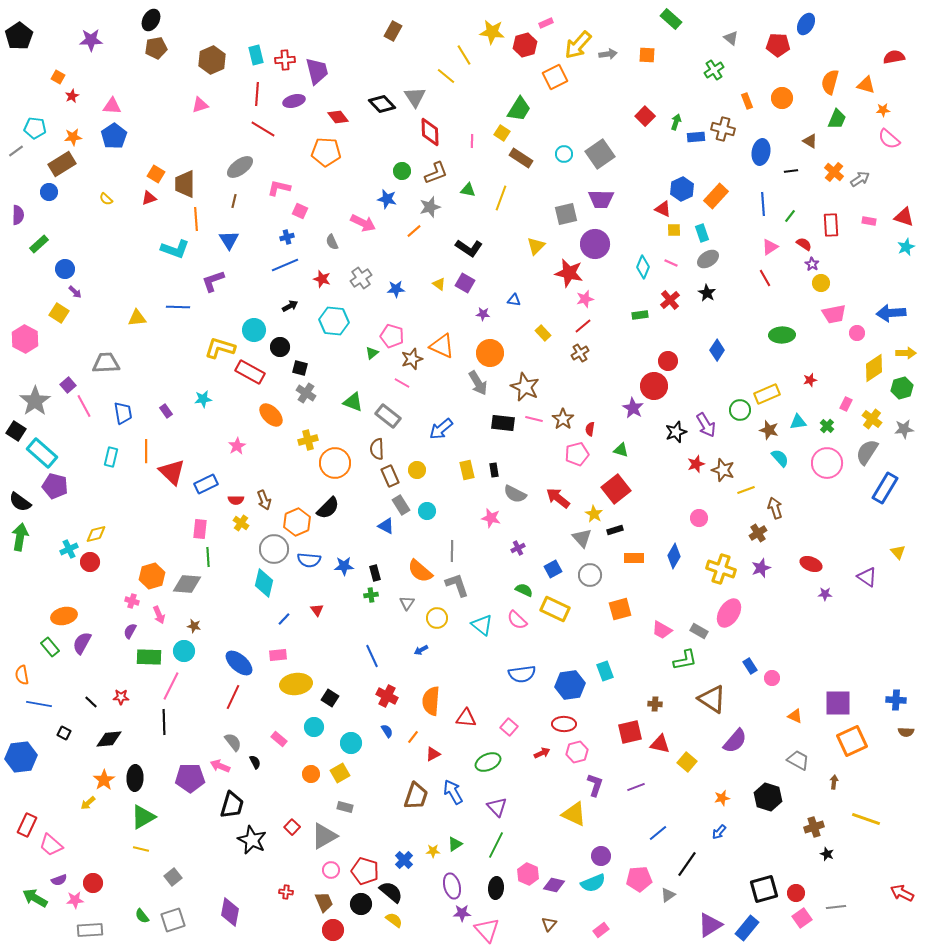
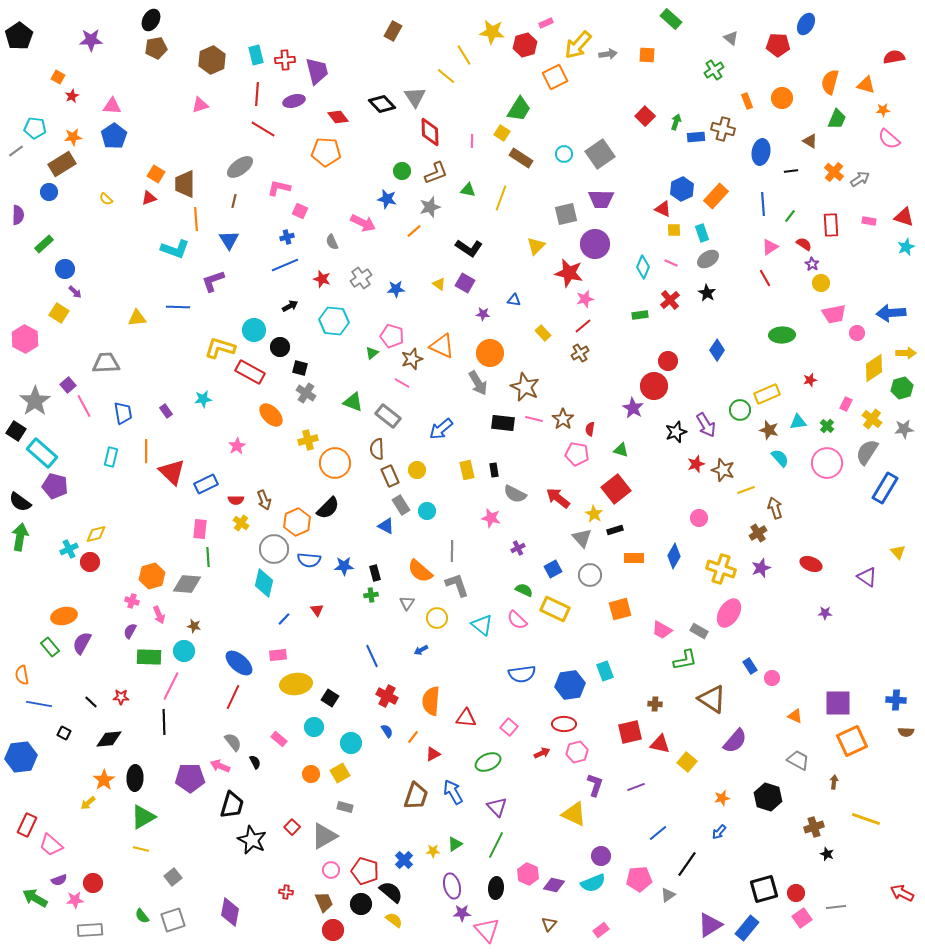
green rectangle at (39, 244): moved 5 px right
pink pentagon at (577, 454): rotated 25 degrees clockwise
purple star at (825, 594): moved 19 px down
